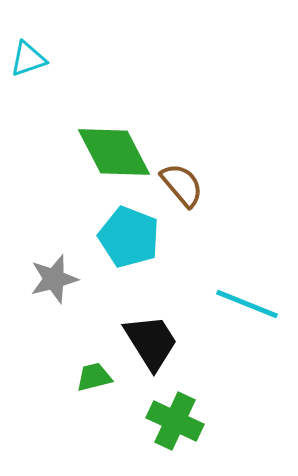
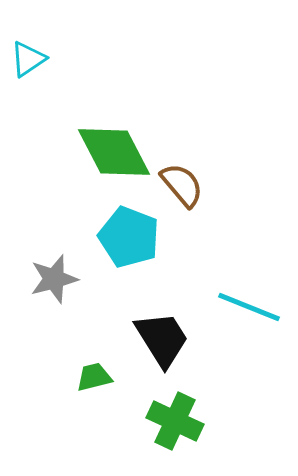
cyan triangle: rotated 15 degrees counterclockwise
cyan line: moved 2 px right, 3 px down
black trapezoid: moved 11 px right, 3 px up
